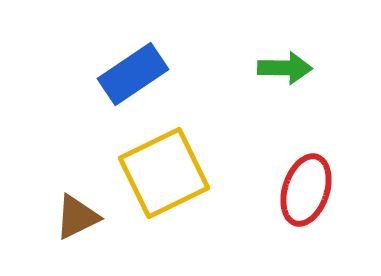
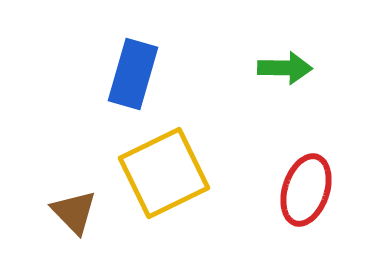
blue rectangle: rotated 40 degrees counterclockwise
brown triangle: moved 3 px left, 5 px up; rotated 48 degrees counterclockwise
